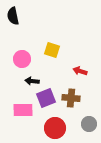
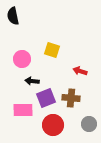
red circle: moved 2 px left, 3 px up
